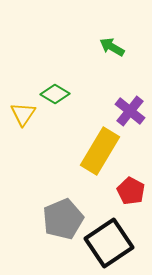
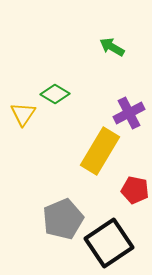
purple cross: moved 1 px left, 2 px down; rotated 24 degrees clockwise
red pentagon: moved 4 px right, 1 px up; rotated 16 degrees counterclockwise
